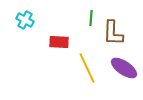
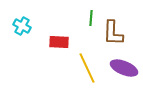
cyan cross: moved 3 px left, 6 px down
purple ellipse: rotated 12 degrees counterclockwise
